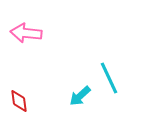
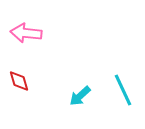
cyan line: moved 14 px right, 12 px down
red diamond: moved 20 px up; rotated 10 degrees counterclockwise
